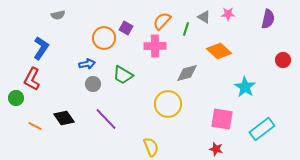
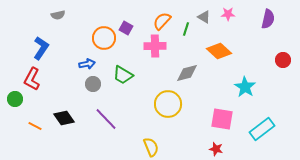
green circle: moved 1 px left, 1 px down
